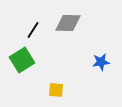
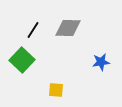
gray diamond: moved 5 px down
green square: rotated 15 degrees counterclockwise
